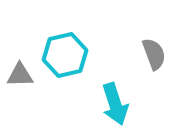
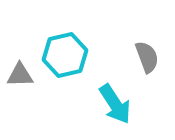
gray semicircle: moved 7 px left, 3 px down
cyan arrow: rotated 15 degrees counterclockwise
